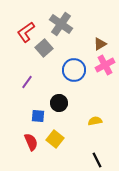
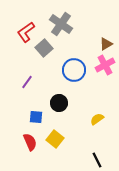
brown triangle: moved 6 px right
blue square: moved 2 px left, 1 px down
yellow semicircle: moved 2 px right, 2 px up; rotated 24 degrees counterclockwise
red semicircle: moved 1 px left
